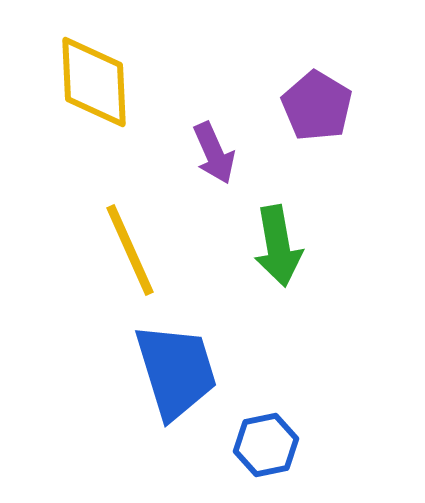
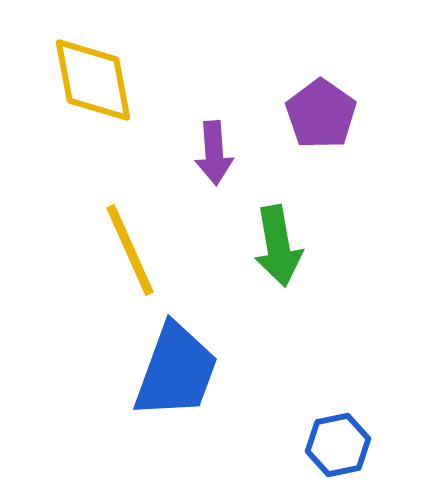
yellow diamond: moved 1 px left, 2 px up; rotated 8 degrees counterclockwise
purple pentagon: moved 4 px right, 8 px down; rotated 4 degrees clockwise
purple arrow: rotated 20 degrees clockwise
blue trapezoid: rotated 37 degrees clockwise
blue hexagon: moved 72 px right
